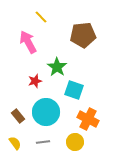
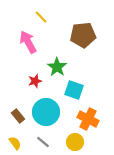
gray line: rotated 48 degrees clockwise
